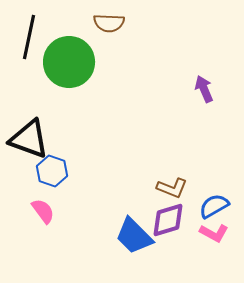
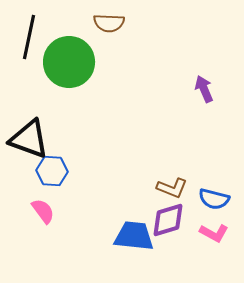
blue hexagon: rotated 16 degrees counterclockwise
blue semicircle: moved 7 px up; rotated 136 degrees counterclockwise
blue trapezoid: rotated 141 degrees clockwise
